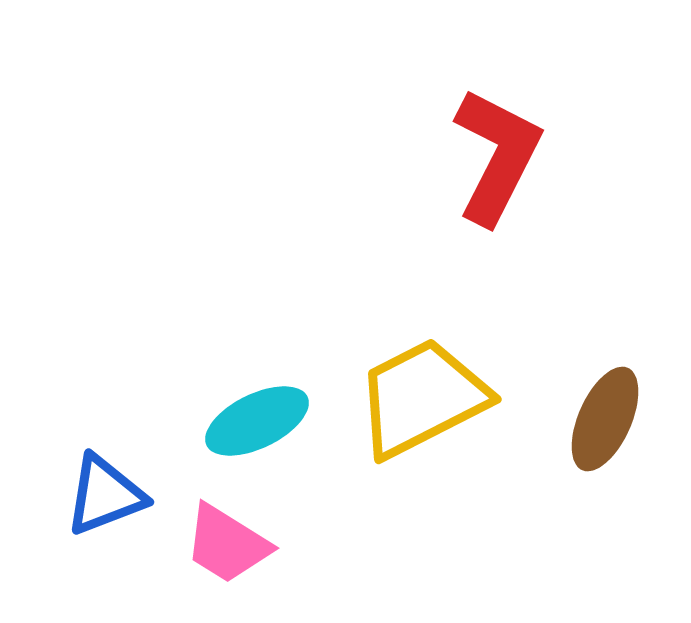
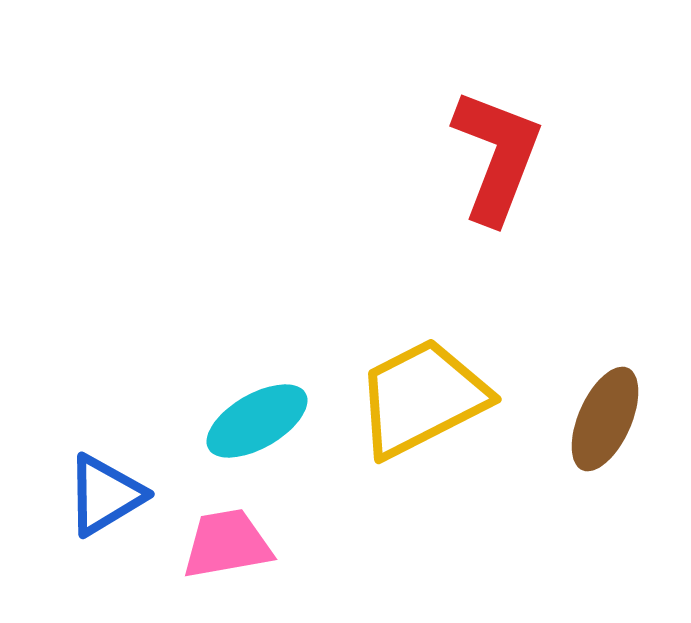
red L-shape: rotated 6 degrees counterclockwise
cyan ellipse: rotated 4 degrees counterclockwise
blue triangle: rotated 10 degrees counterclockwise
pink trapezoid: rotated 138 degrees clockwise
